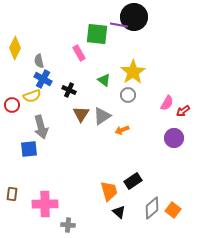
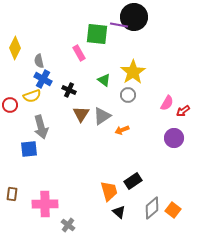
red circle: moved 2 px left
gray cross: rotated 32 degrees clockwise
